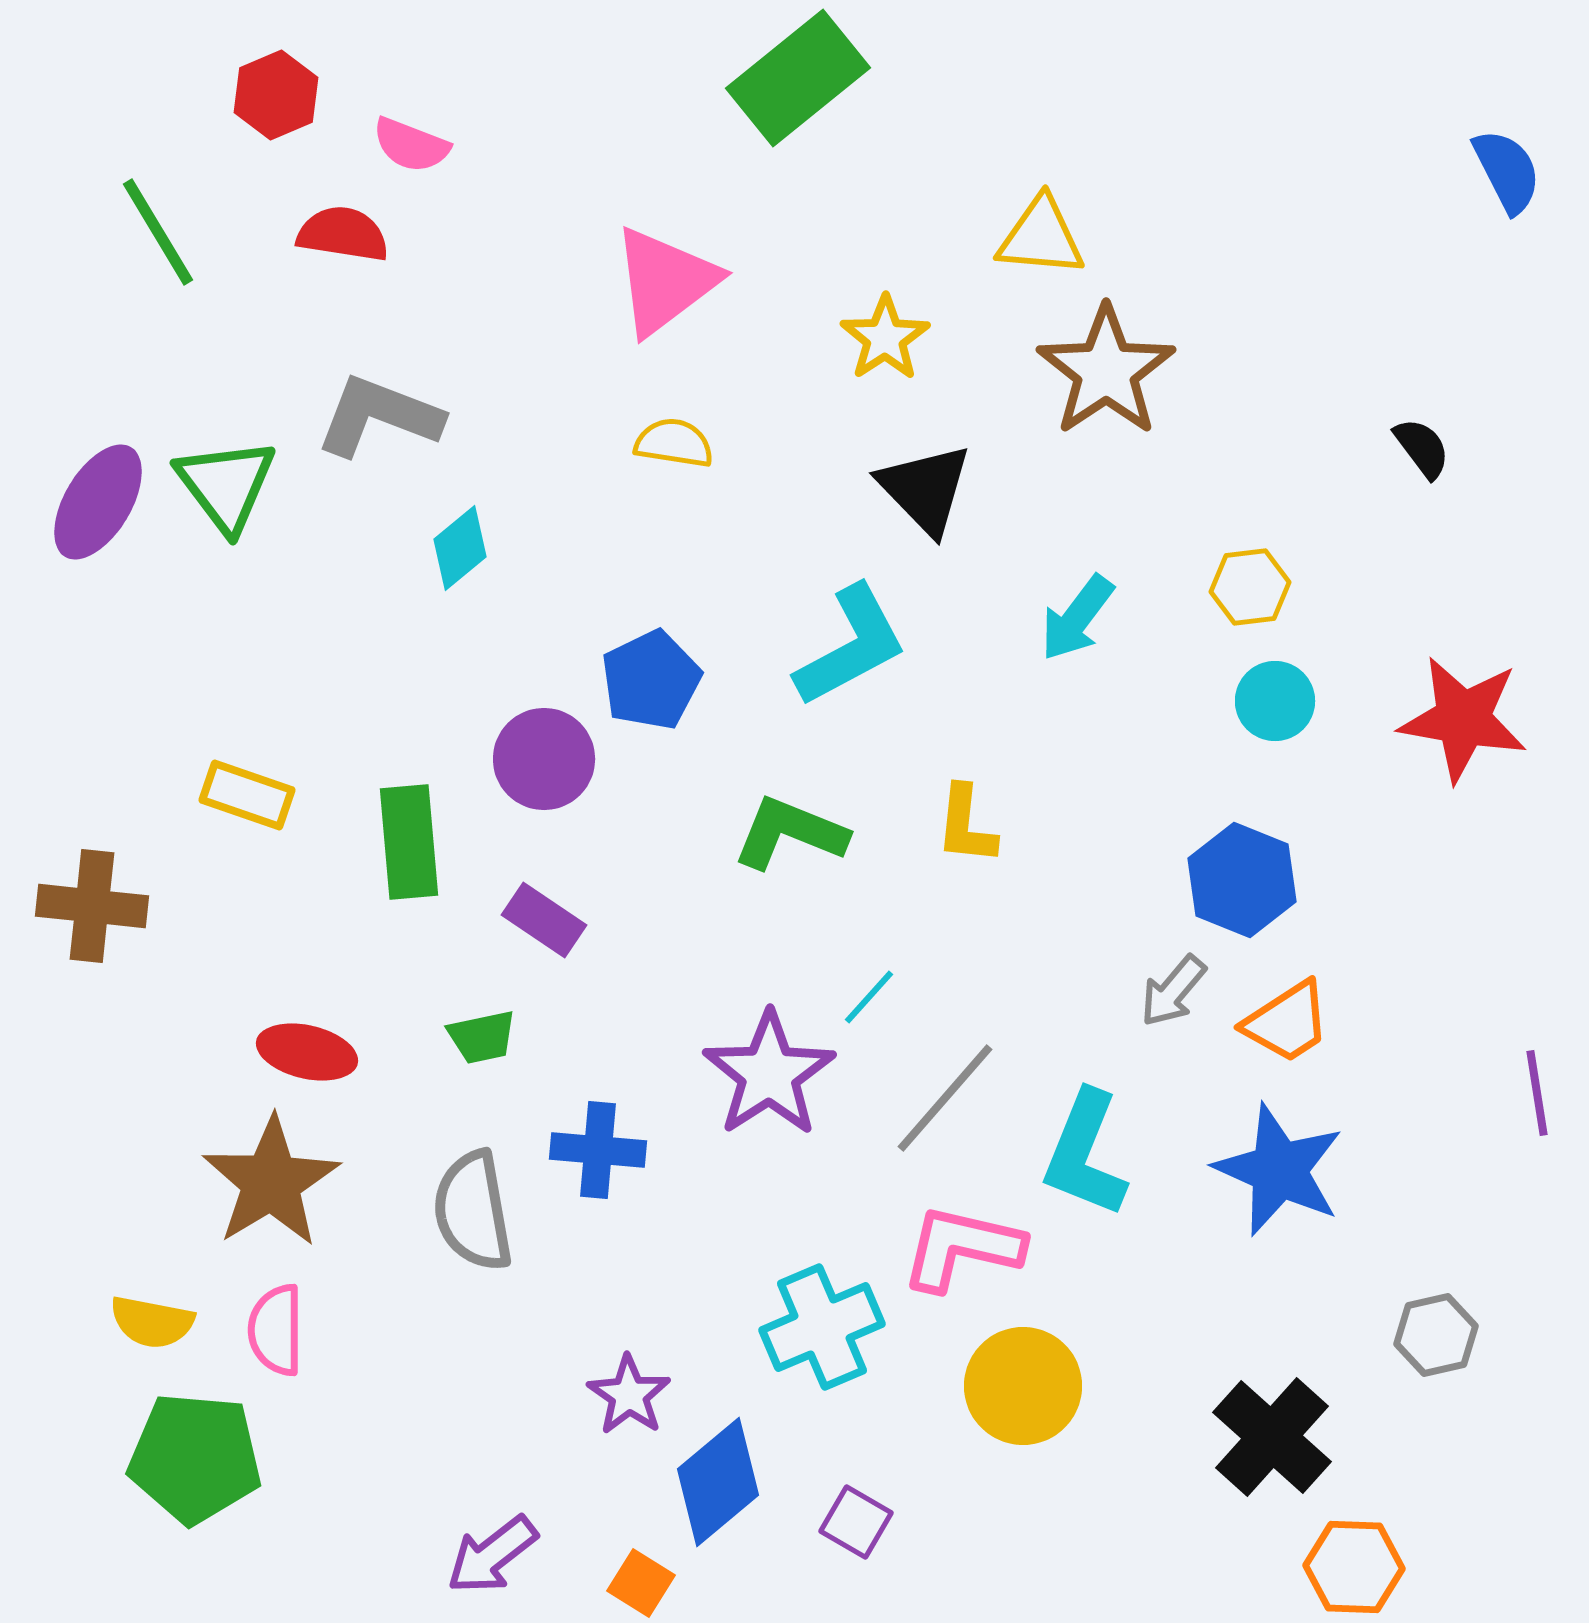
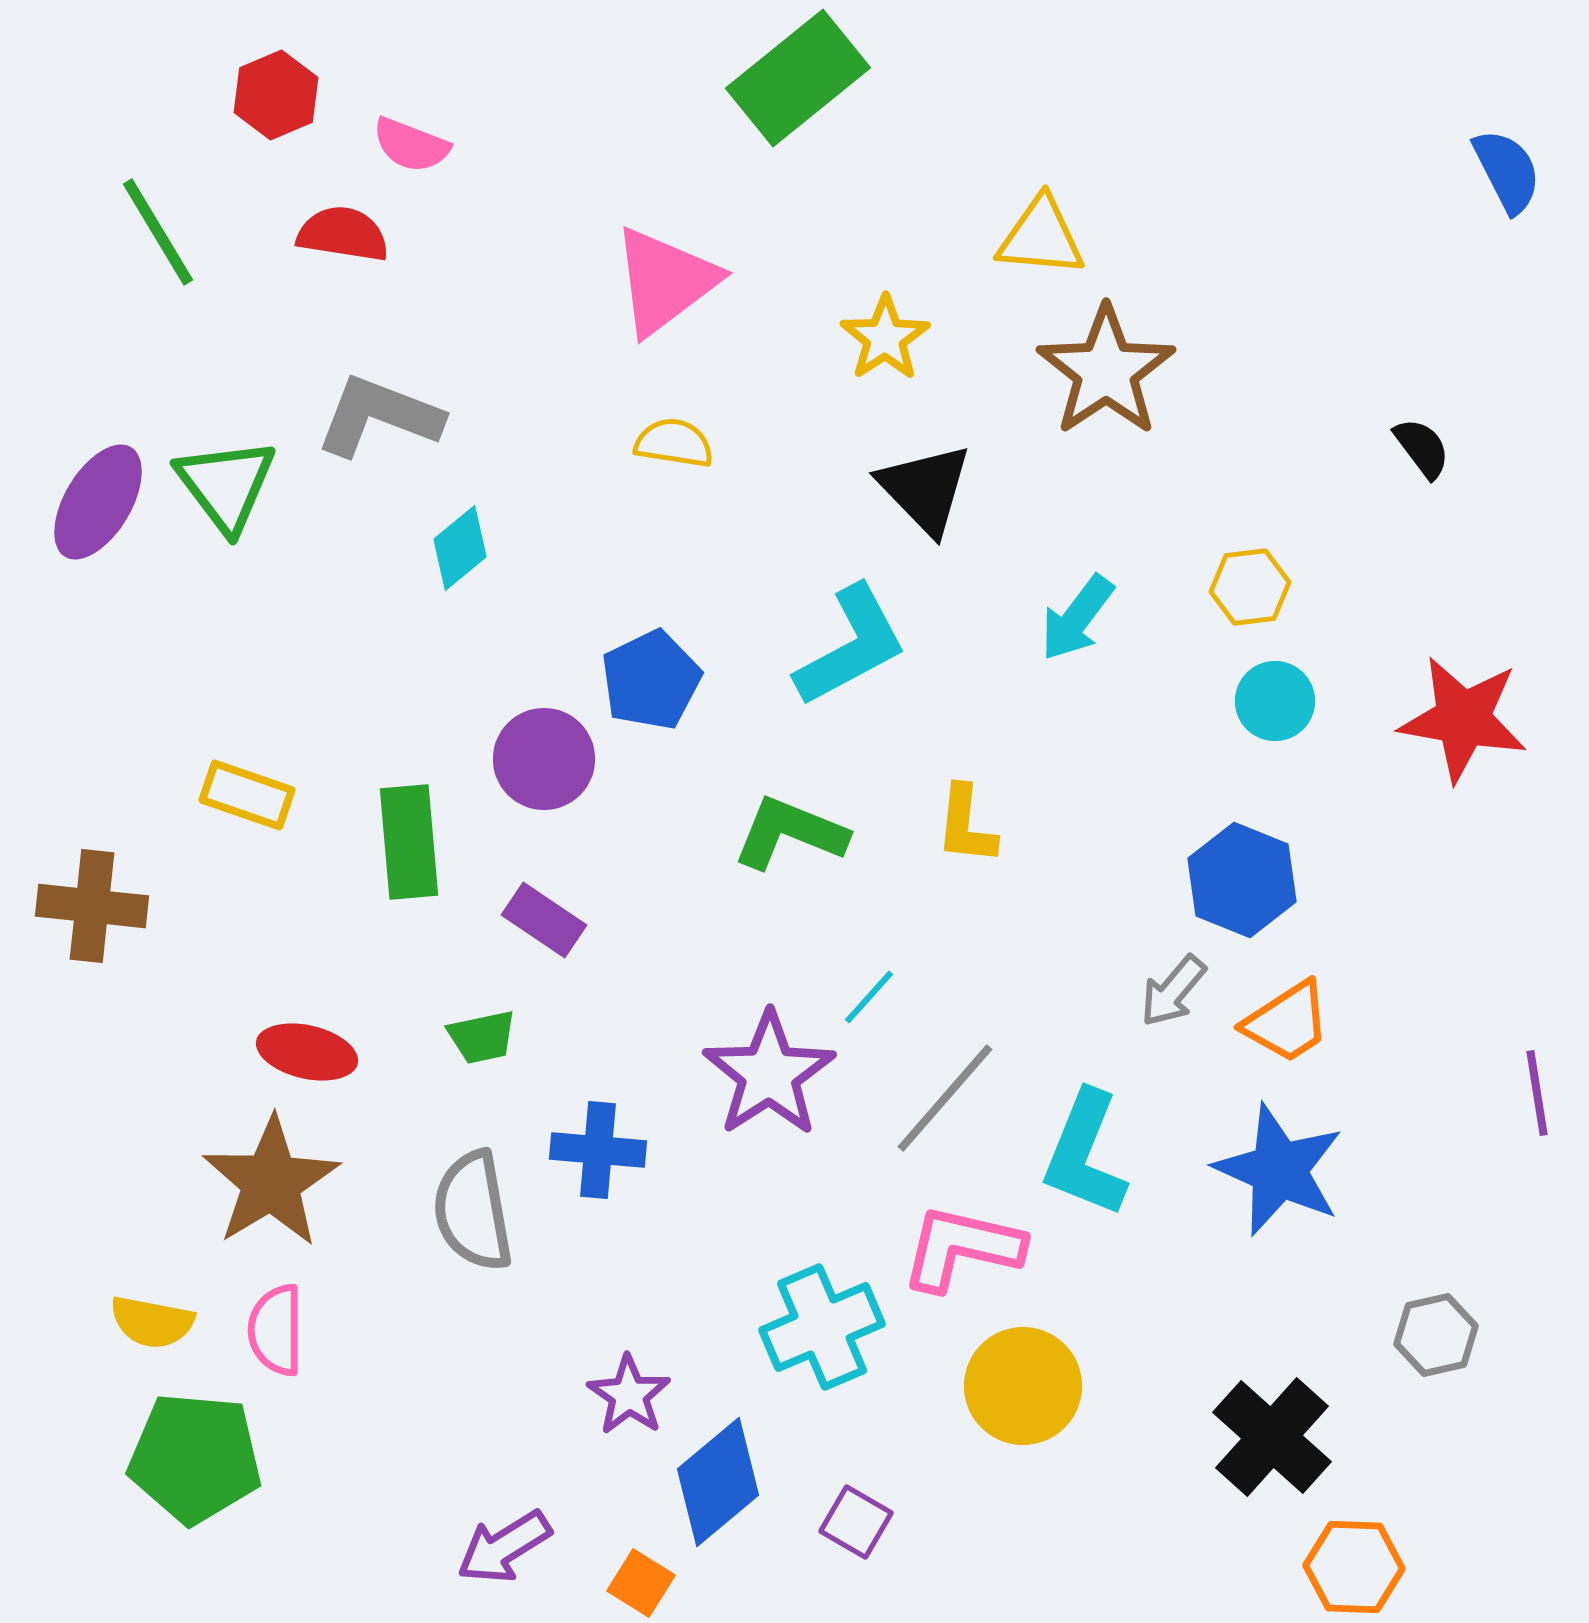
purple arrow at (492, 1555): moved 12 px right, 8 px up; rotated 6 degrees clockwise
